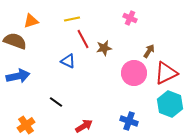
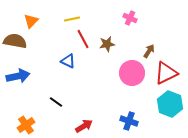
orange triangle: rotated 28 degrees counterclockwise
brown semicircle: rotated 10 degrees counterclockwise
brown star: moved 3 px right, 4 px up
pink circle: moved 2 px left
